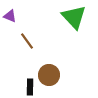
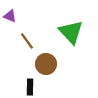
green triangle: moved 3 px left, 15 px down
brown circle: moved 3 px left, 11 px up
